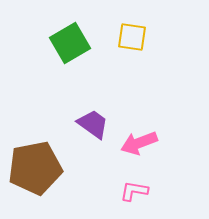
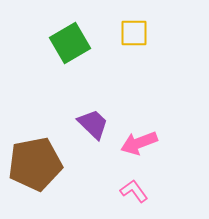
yellow square: moved 2 px right, 4 px up; rotated 8 degrees counterclockwise
purple trapezoid: rotated 8 degrees clockwise
brown pentagon: moved 4 px up
pink L-shape: rotated 44 degrees clockwise
